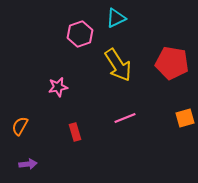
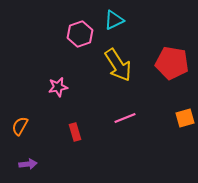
cyan triangle: moved 2 px left, 2 px down
